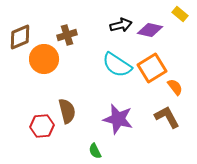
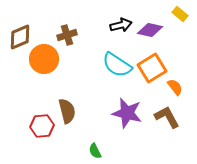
purple star: moved 9 px right, 6 px up
